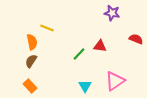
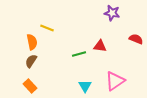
green line: rotated 32 degrees clockwise
